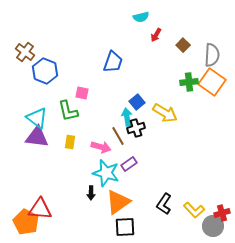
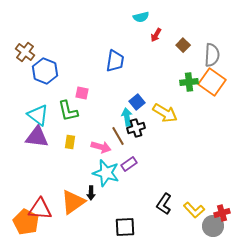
blue trapezoid: moved 2 px right, 1 px up; rotated 10 degrees counterclockwise
cyan triangle: moved 1 px right, 3 px up
orange triangle: moved 45 px left
